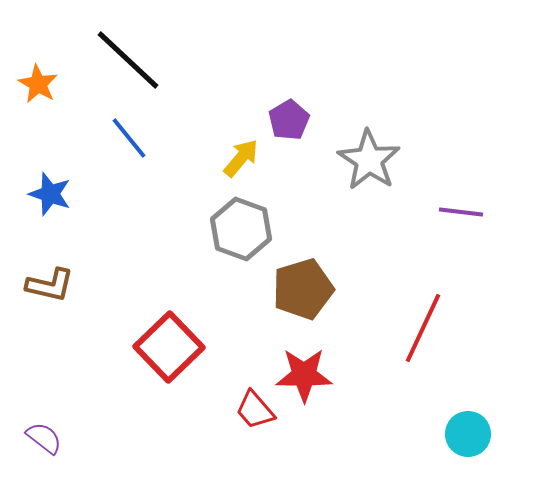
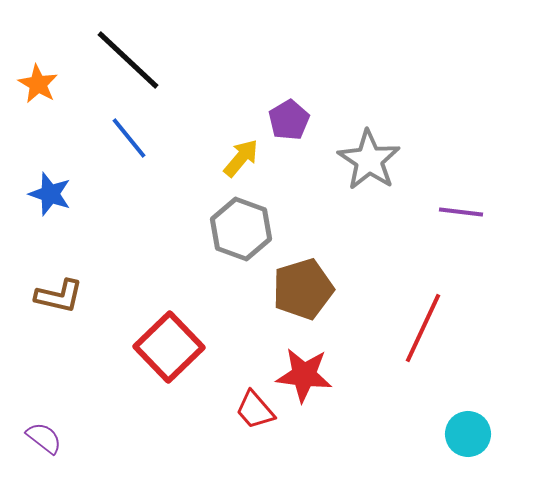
brown L-shape: moved 9 px right, 11 px down
red star: rotated 6 degrees clockwise
